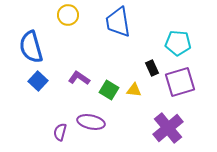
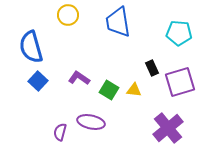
cyan pentagon: moved 1 px right, 10 px up
